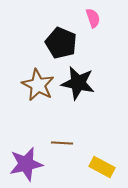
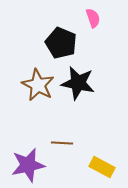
purple star: moved 2 px right, 1 px down
